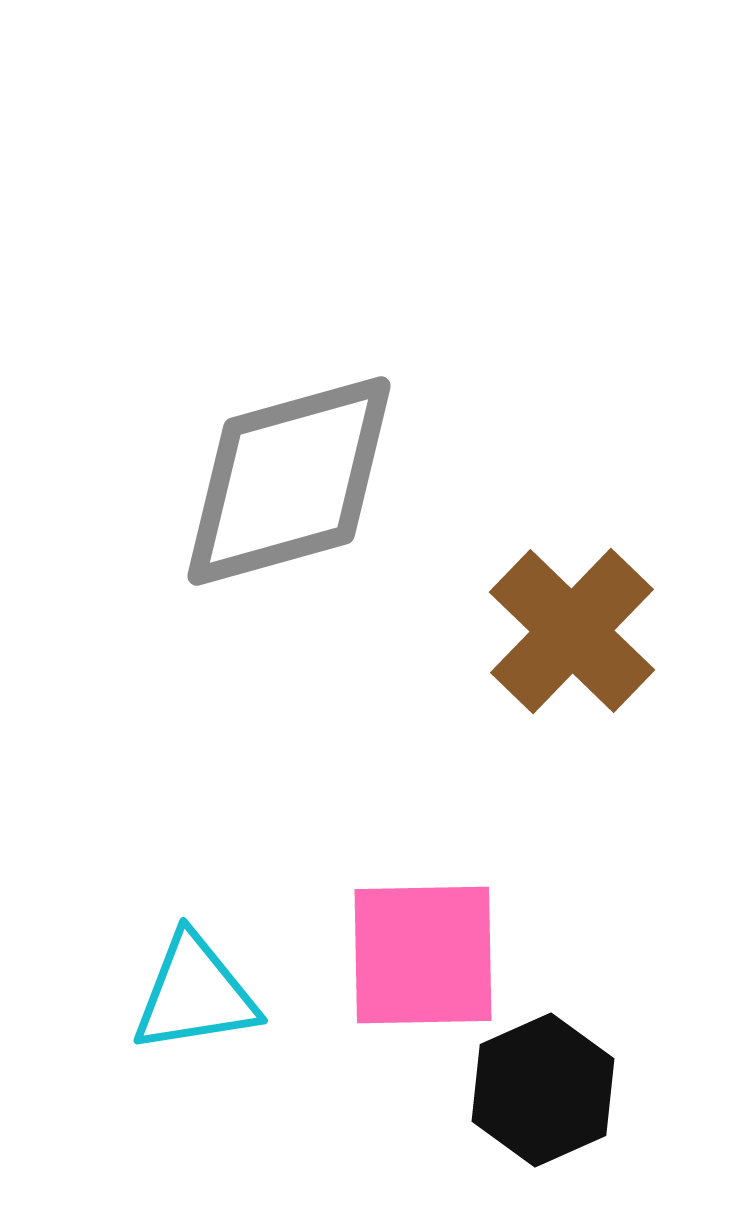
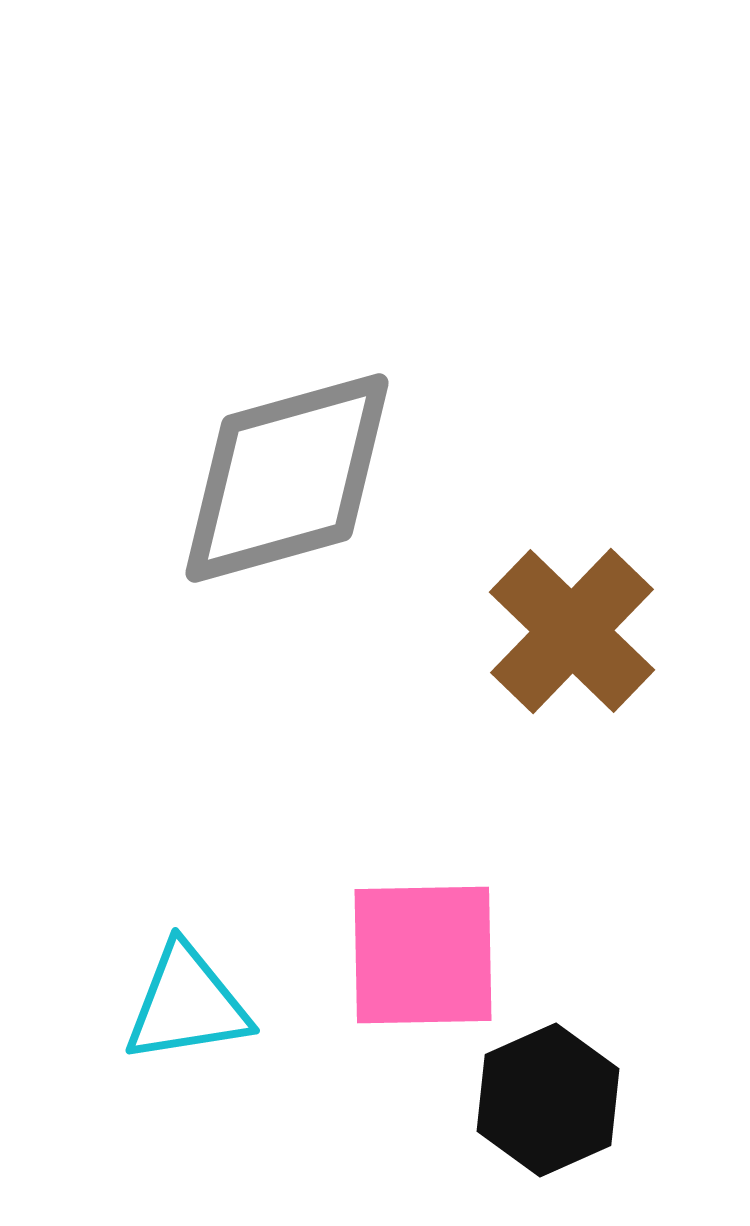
gray diamond: moved 2 px left, 3 px up
cyan triangle: moved 8 px left, 10 px down
black hexagon: moved 5 px right, 10 px down
